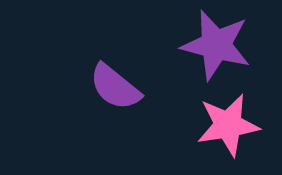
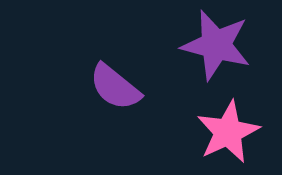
pink star: moved 7 px down; rotated 16 degrees counterclockwise
